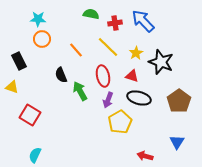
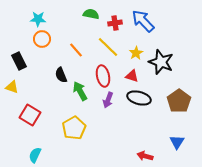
yellow pentagon: moved 46 px left, 6 px down
